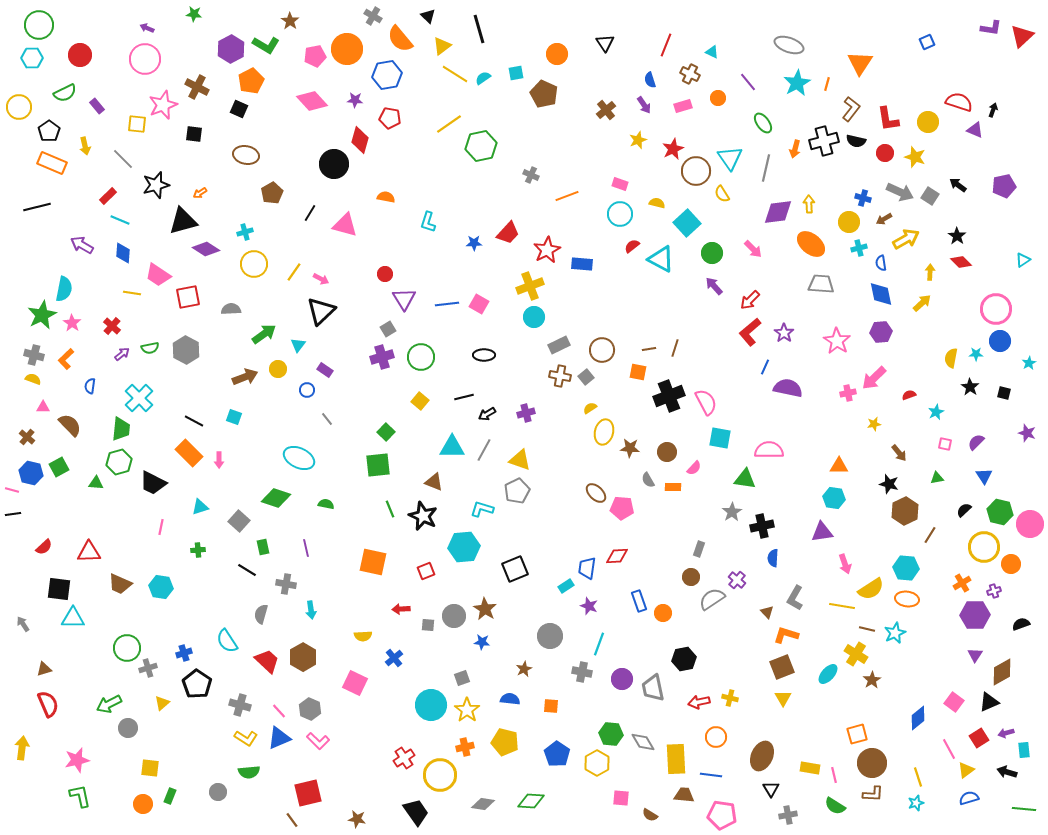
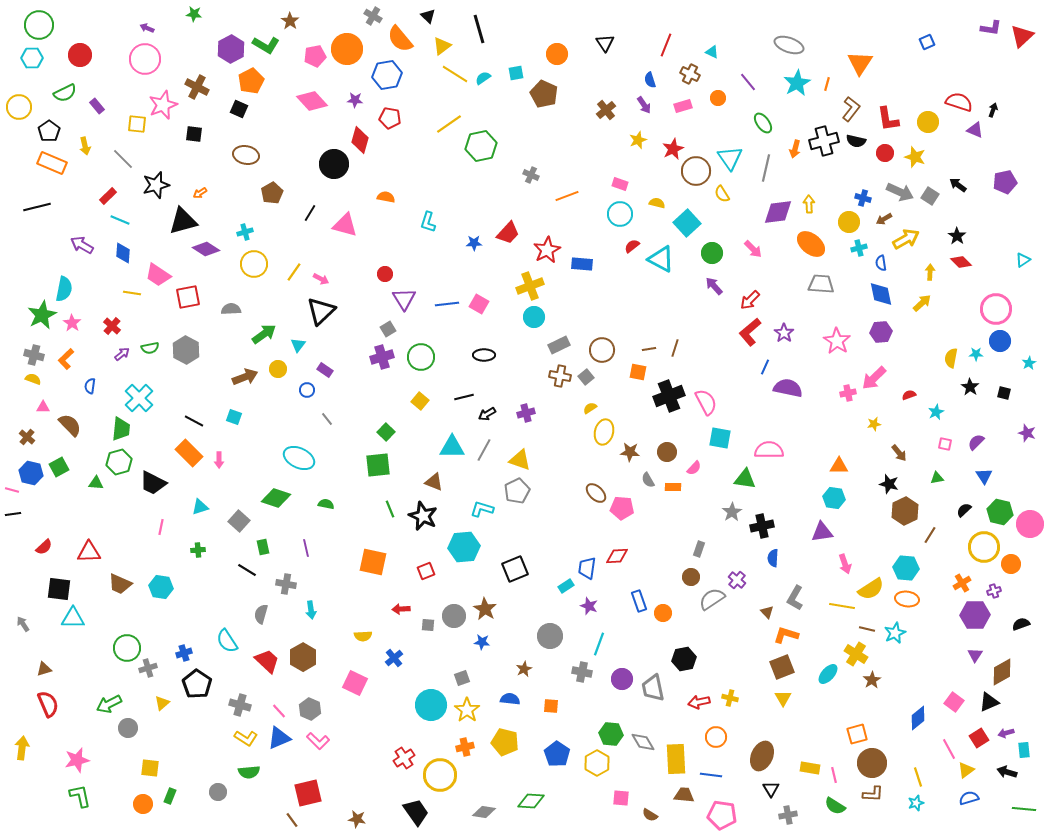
purple pentagon at (1004, 186): moved 1 px right, 4 px up
brown star at (630, 448): moved 4 px down
gray diamond at (483, 804): moved 1 px right, 8 px down
